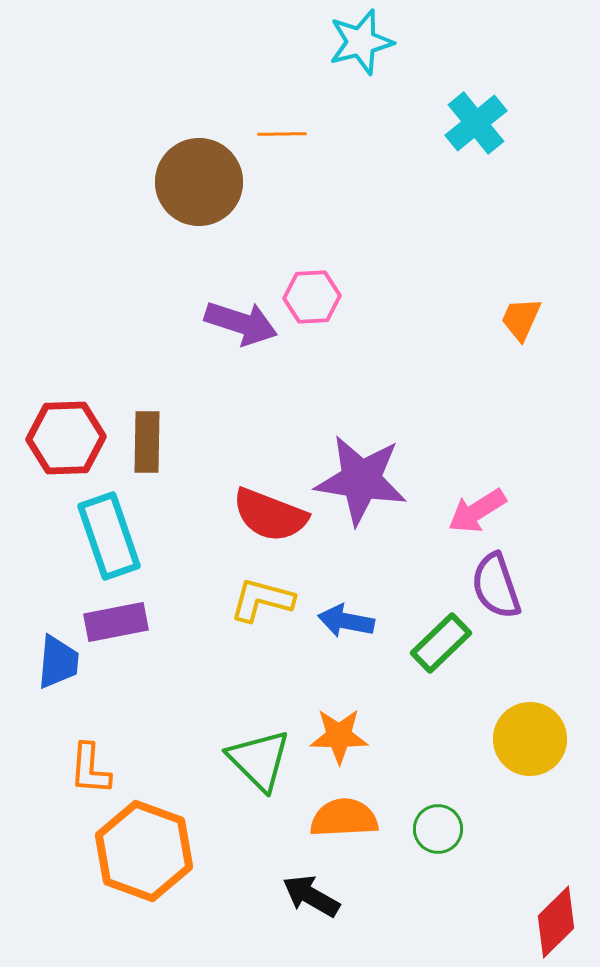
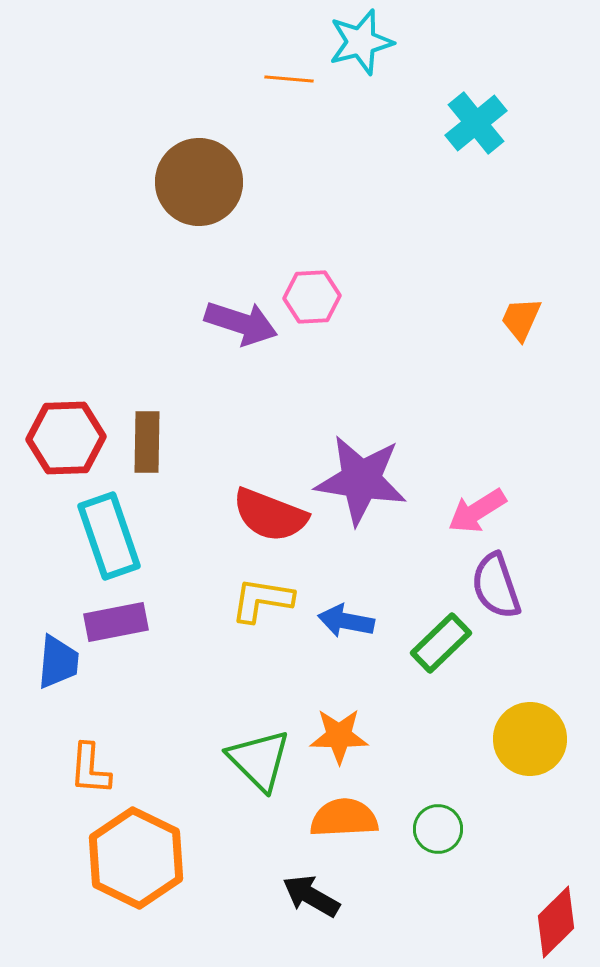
orange line: moved 7 px right, 55 px up; rotated 6 degrees clockwise
yellow L-shape: rotated 6 degrees counterclockwise
orange hexagon: moved 8 px left, 7 px down; rotated 6 degrees clockwise
